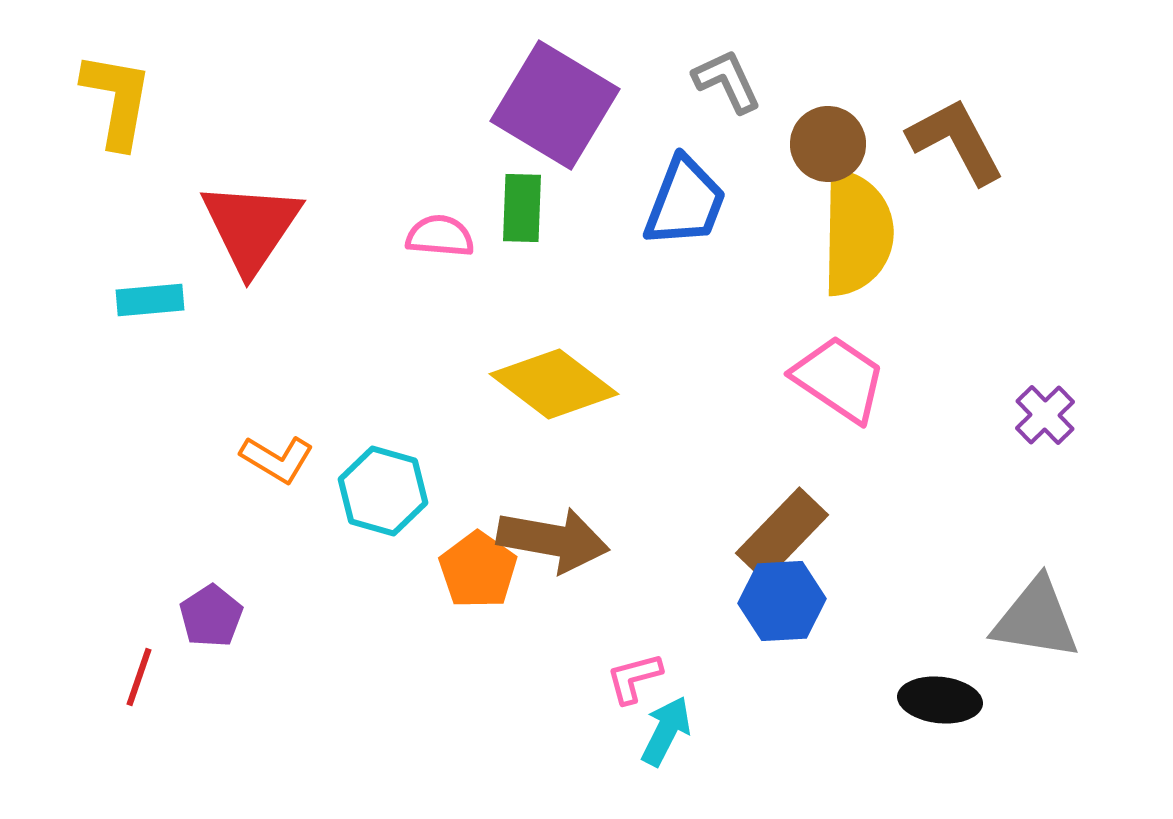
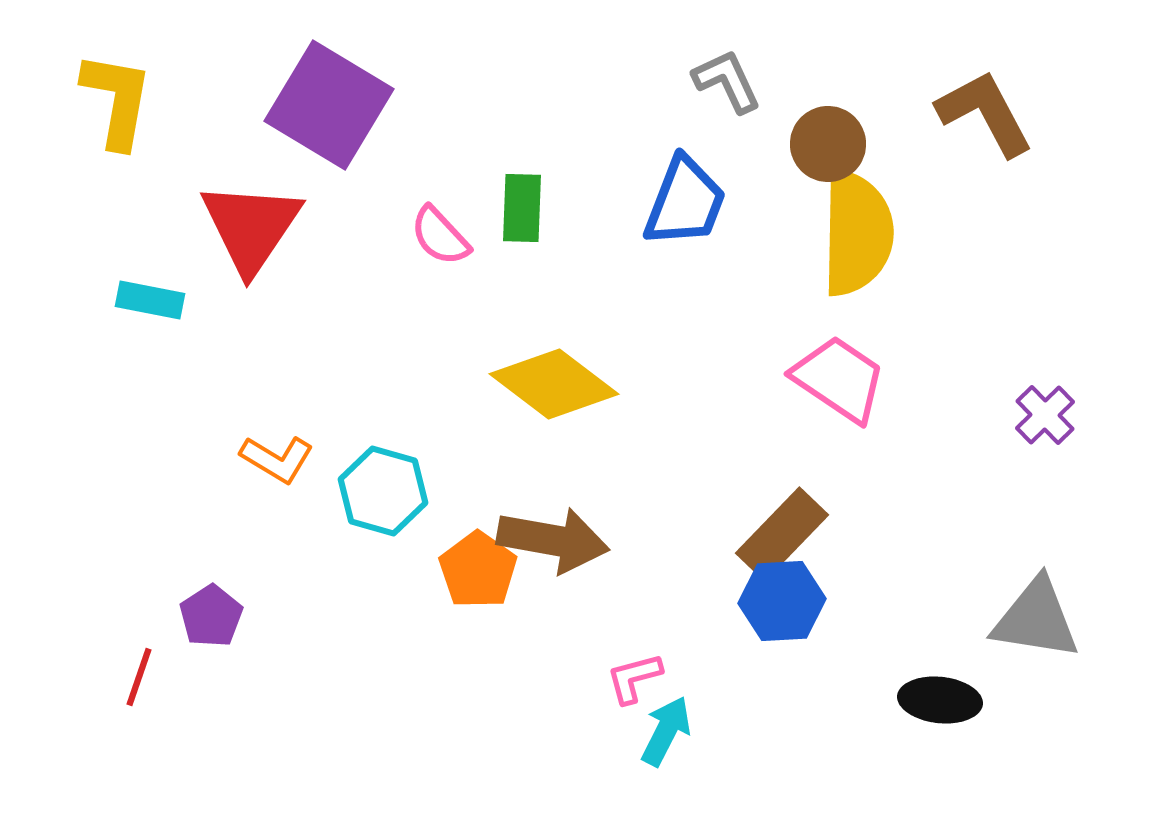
purple square: moved 226 px left
brown L-shape: moved 29 px right, 28 px up
pink semicircle: rotated 138 degrees counterclockwise
cyan rectangle: rotated 16 degrees clockwise
